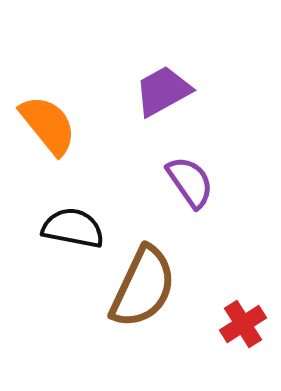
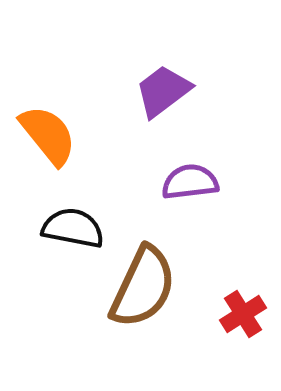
purple trapezoid: rotated 8 degrees counterclockwise
orange semicircle: moved 10 px down
purple semicircle: rotated 62 degrees counterclockwise
red cross: moved 10 px up
